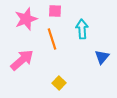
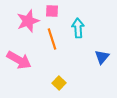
pink square: moved 3 px left
pink star: moved 2 px right, 2 px down
cyan arrow: moved 4 px left, 1 px up
pink arrow: moved 3 px left; rotated 70 degrees clockwise
